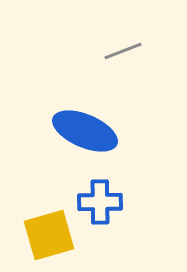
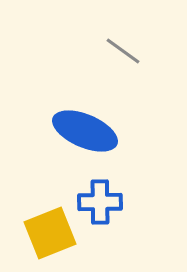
gray line: rotated 57 degrees clockwise
yellow square: moved 1 px right, 2 px up; rotated 6 degrees counterclockwise
